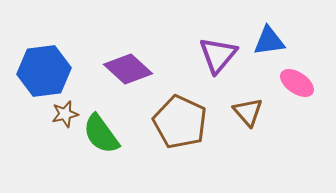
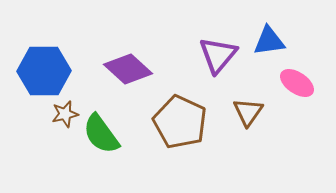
blue hexagon: rotated 6 degrees clockwise
brown triangle: rotated 16 degrees clockwise
